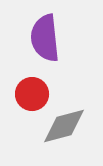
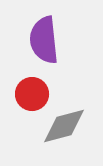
purple semicircle: moved 1 px left, 2 px down
